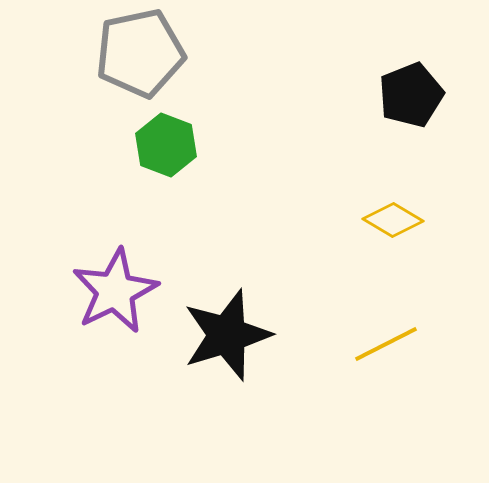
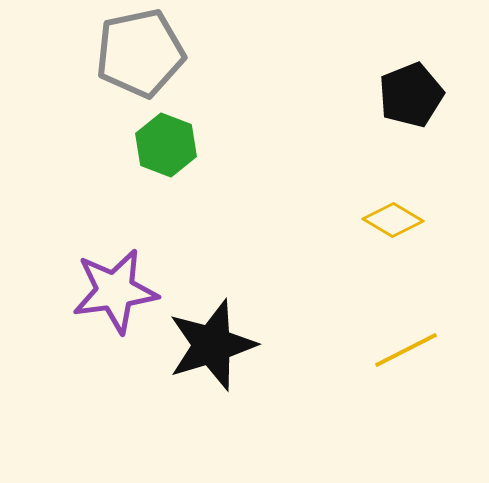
purple star: rotated 18 degrees clockwise
black star: moved 15 px left, 10 px down
yellow line: moved 20 px right, 6 px down
